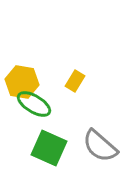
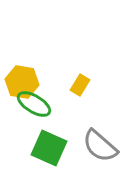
yellow rectangle: moved 5 px right, 4 px down
